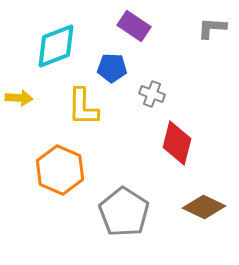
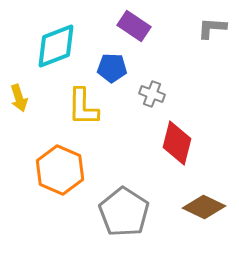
yellow arrow: rotated 68 degrees clockwise
